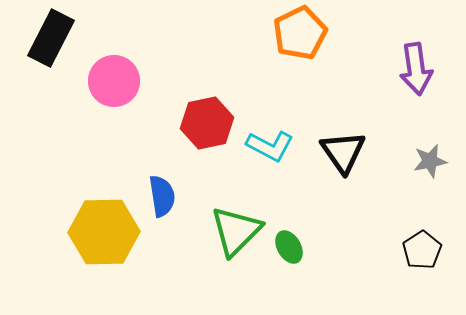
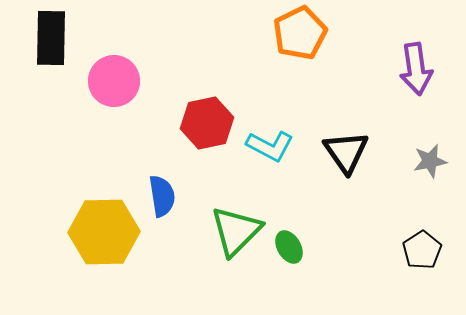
black rectangle: rotated 26 degrees counterclockwise
black triangle: moved 3 px right
